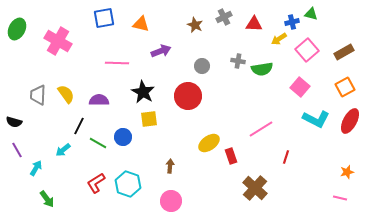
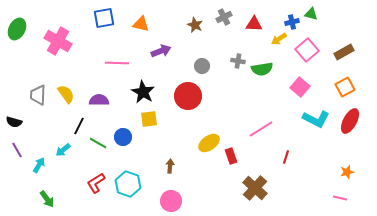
cyan arrow at (36, 168): moved 3 px right, 3 px up
